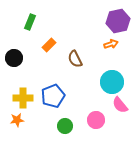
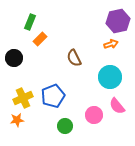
orange rectangle: moved 9 px left, 6 px up
brown semicircle: moved 1 px left, 1 px up
cyan circle: moved 2 px left, 5 px up
yellow cross: rotated 24 degrees counterclockwise
pink semicircle: moved 3 px left, 1 px down
pink circle: moved 2 px left, 5 px up
